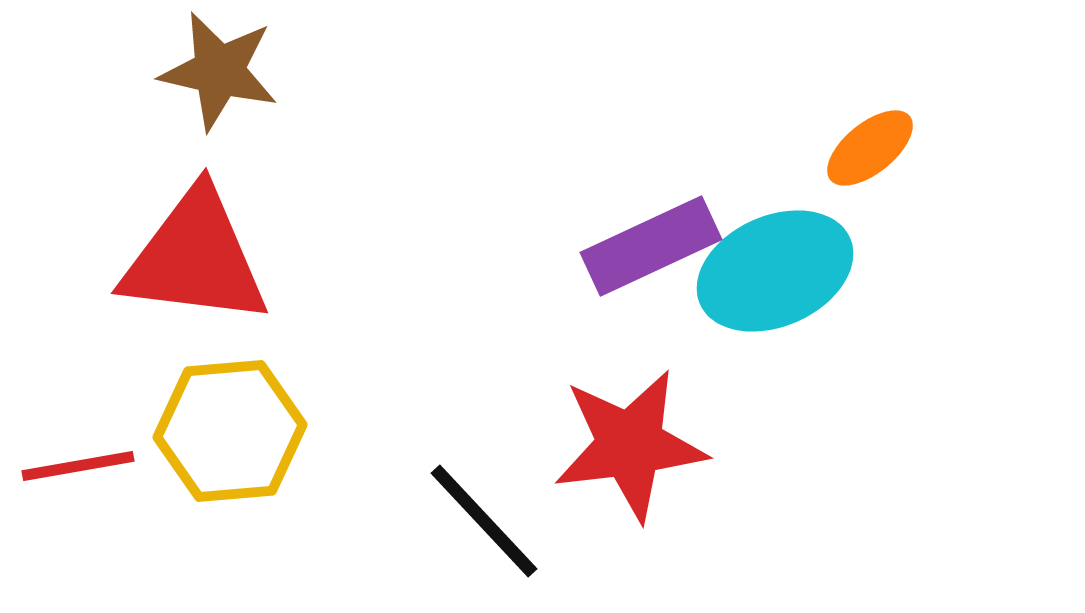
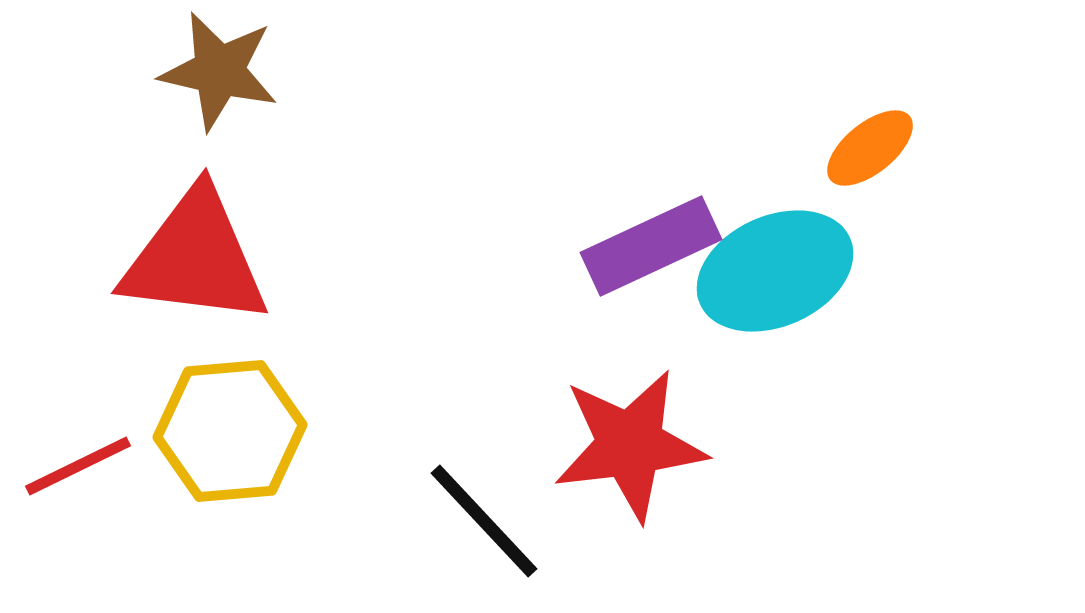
red line: rotated 16 degrees counterclockwise
